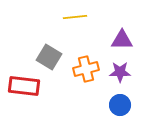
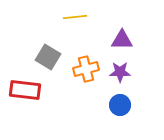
gray square: moved 1 px left
red rectangle: moved 1 px right, 4 px down
